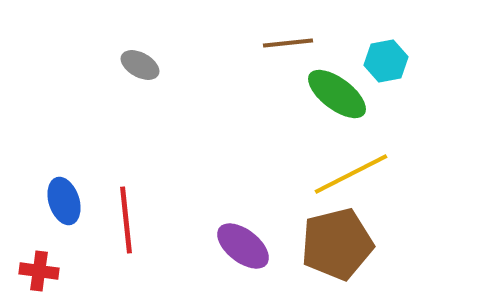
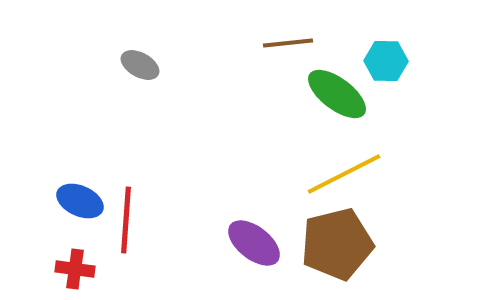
cyan hexagon: rotated 12 degrees clockwise
yellow line: moved 7 px left
blue ellipse: moved 16 px right; rotated 48 degrees counterclockwise
red line: rotated 10 degrees clockwise
purple ellipse: moved 11 px right, 3 px up
red cross: moved 36 px right, 2 px up
